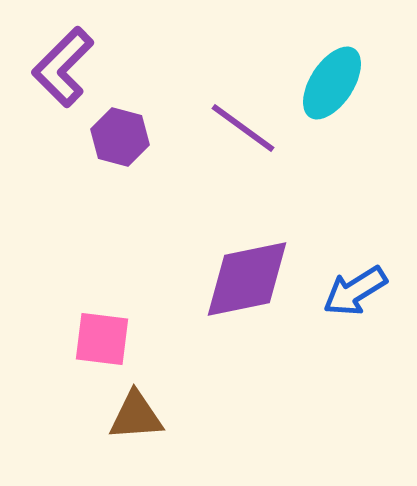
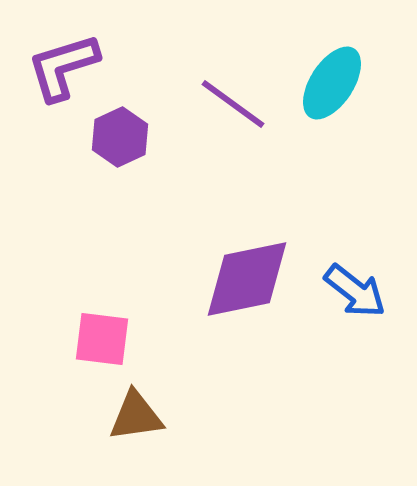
purple L-shape: rotated 28 degrees clockwise
purple line: moved 10 px left, 24 px up
purple hexagon: rotated 20 degrees clockwise
blue arrow: rotated 110 degrees counterclockwise
brown triangle: rotated 4 degrees counterclockwise
